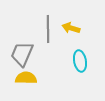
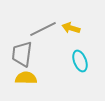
gray line: moved 5 px left; rotated 64 degrees clockwise
gray trapezoid: rotated 16 degrees counterclockwise
cyan ellipse: rotated 10 degrees counterclockwise
